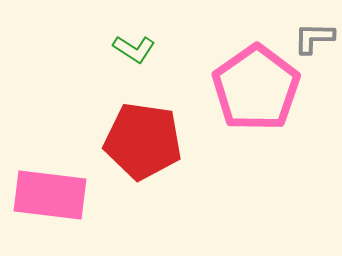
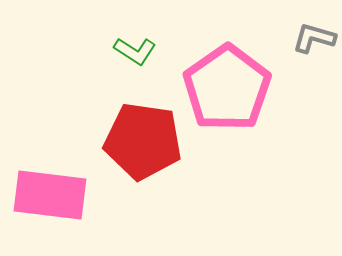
gray L-shape: rotated 15 degrees clockwise
green L-shape: moved 1 px right, 2 px down
pink pentagon: moved 29 px left
